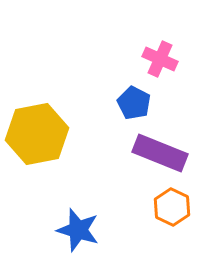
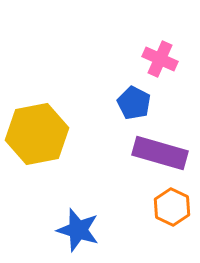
purple rectangle: rotated 6 degrees counterclockwise
